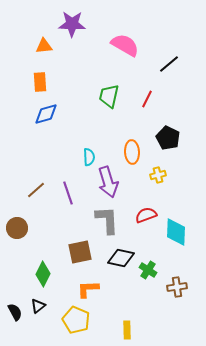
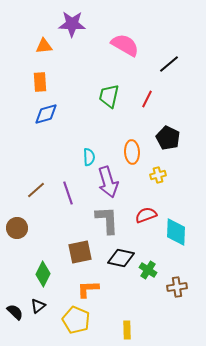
black semicircle: rotated 18 degrees counterclockwise
